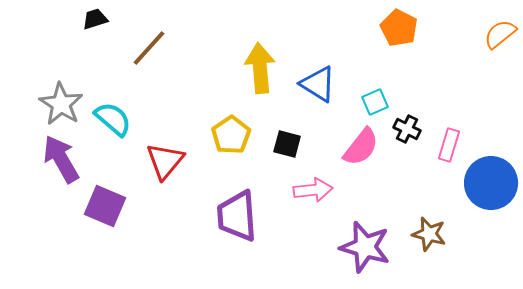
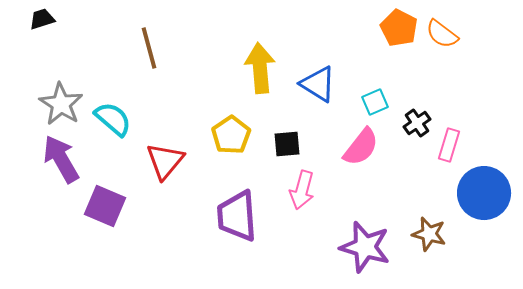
black trapezoid: moved 53 px left
orange semicircle: moved 58 px left; rotated 104 degrees counterclockwise
brown line: rotated 57 degrees counterclockwise
black cross: moved 10 px right, 6 px up; rotated 28 degrees clockwise
black square: rotated 20 degrees counterclockwise
blue circle: moved 7 px left, 10 px down
pink arrow: moved 11 px left; rotated 111 degrees clockwise
